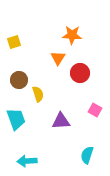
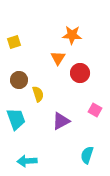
purple triangle: rotated 24 degrees counterclockwise
